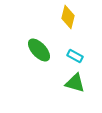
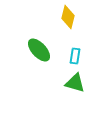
cyan rectangle: rotated 70 degrees clockwise
